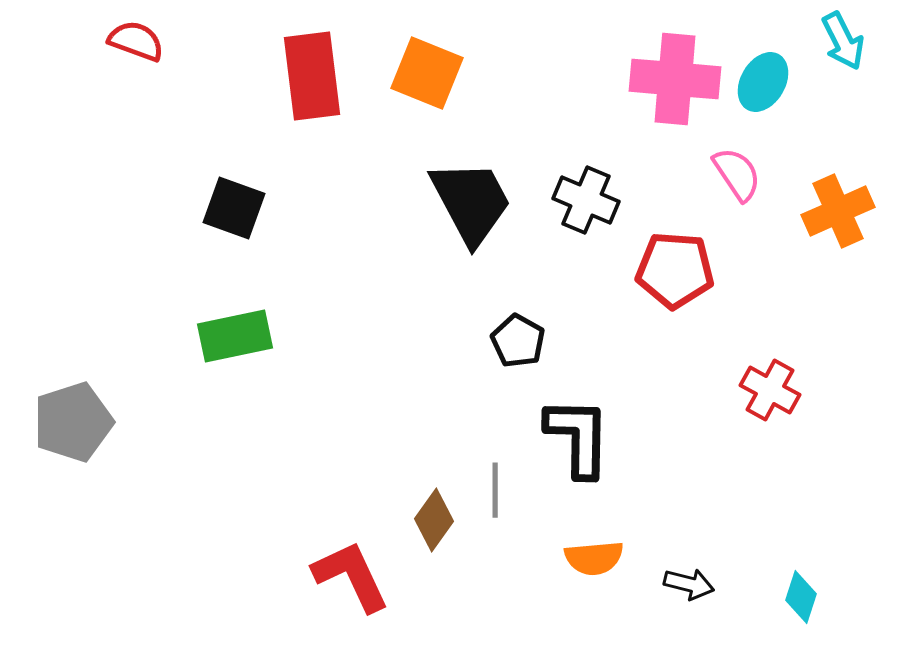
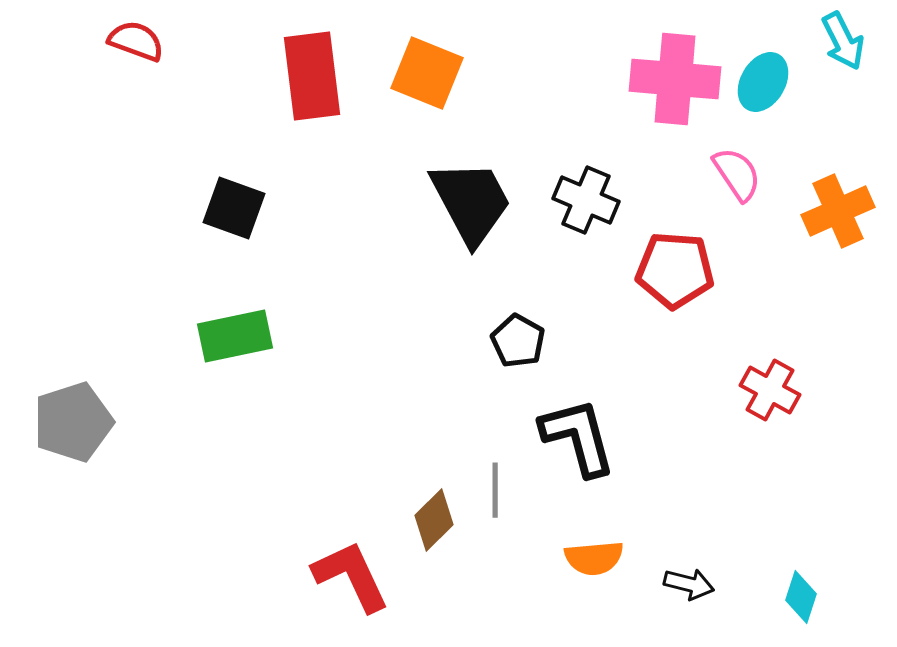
black L-shape: rotated 16 degrees counterclockwise
brown diamond: rotated 10 degrees clockwise
